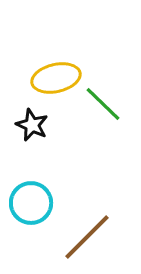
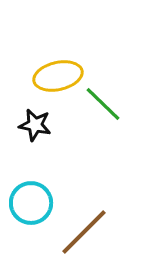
yellow ellipse: moved 2 px right, 2 px up
black star: moved 3 px right; rotated 12 degrees counterclockwise
brown line: moved 3 px left, 5 px up
